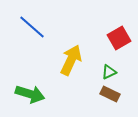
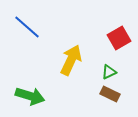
blue line: moved 5 px left
green arrow: moved 2 px down
